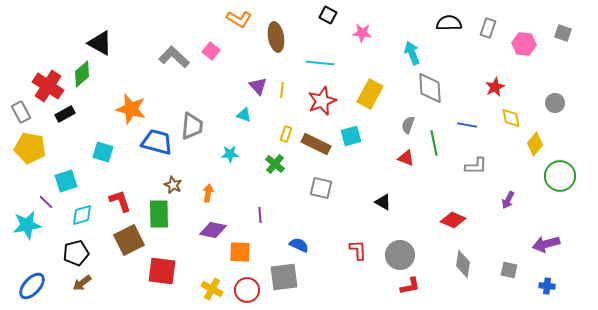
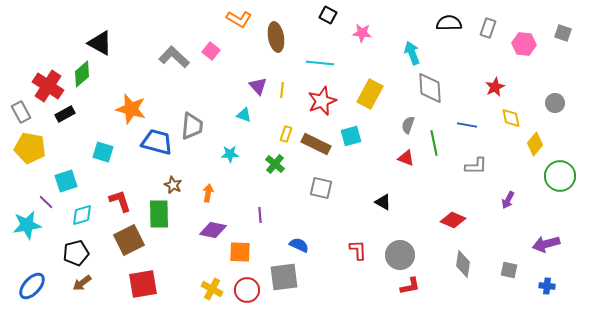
red square at (162, 271): moved 19 px left, 13 px down; rotated 16 degrees counterclockwise
